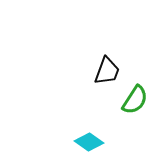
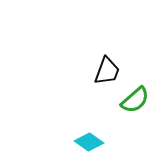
green semicircle: rotated 16 degrees clockwise
